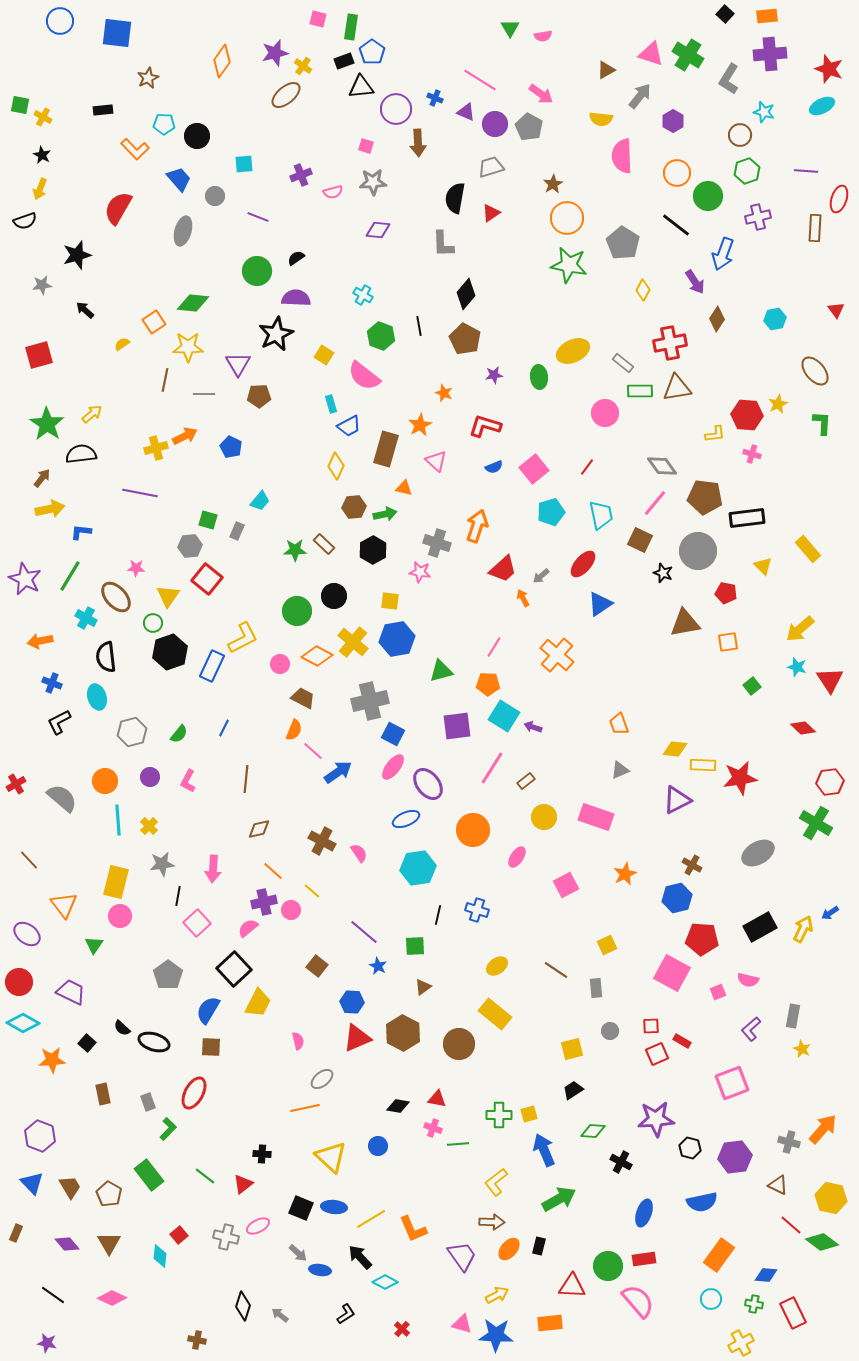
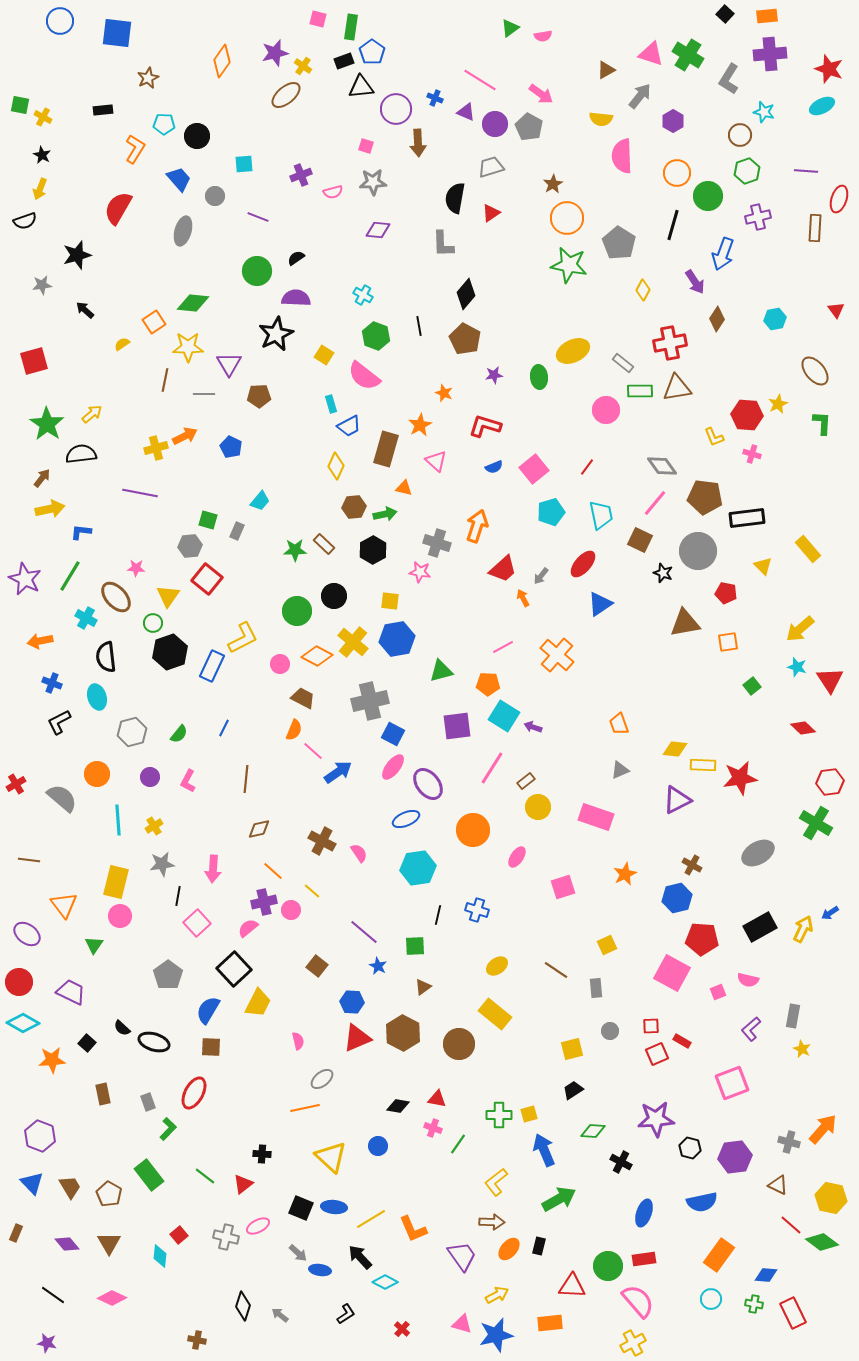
green triangle at (510, 28): rotated 24 degrees clockwise
orange L-shape at (135, 149): rotated 104 degrees counterclockwise
black line at (676, 225): moved 3 px left; rotated 68 degrees clockwise
gray pentagon at (623, 243): moved 4 px left
green hexagon at (381, 336): moved 5 px left
red square at (39, 355): moved 5 px left, 6 px down
purple triangle at (238, 364): moved 9 px left
pink circle at (605, 413): moved 1 px right, 3 px up
yellow L-shape at (715, 434): moved 1 px left, 3 px down; rotated 75 degrees clockwise
gray arrow at (541, 576): rotated 12 degrees counterclockwise
pink line at (494, 647): moved 9 px right; rotated 30 degrees clockwise
orange circle at (105, 781): moved 8 px left, 7 px up
yellow circle at (544, 817): moved 6 px left, 10 px up
yellow cross at (149, 826): moved 5 px right; rotated 12 degrees clockwise
brown line at (29, 860): rotated 40 degrees counterclockwise
pink square at (566, 885): moved 3 px left, 2 px down; rotated 10 degrees clockwise
green line at (458, 1144): rotated 50 degrees counterclockwise
blue star at (496, 1335): rotated 16 degrees counterclockwise
yellow cross at (741, 1343): moved 108 px left
